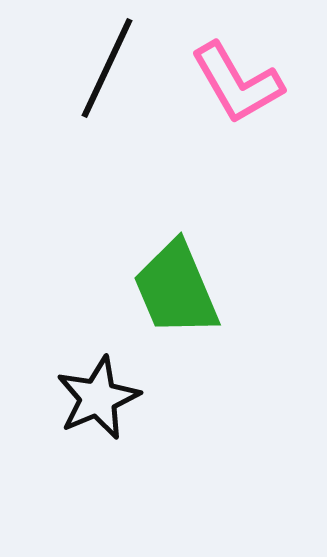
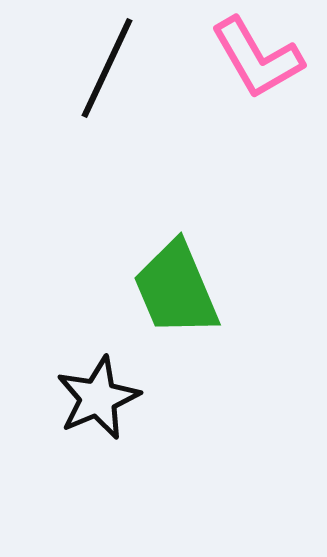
pink L-shape: moved 20 px right, 25 px up
